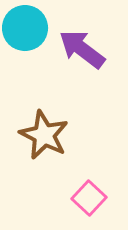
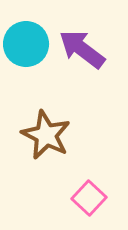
cyan circle: moved 1 px right, 16 px down
brown star: moved 2 px right
